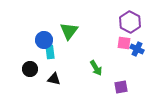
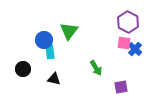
purple hexagon: moved 2 px left
blue cross: moved 2 px left; rotated 16 degrees clockwise
black circle: moved 7 px left
